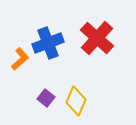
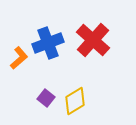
red cross: moved 4 px left, 2 px down
orange L-shape: moved 1 px left, 1 px up
yellow diamond: moved 1 px left; rotated 36 degrees clockwise
